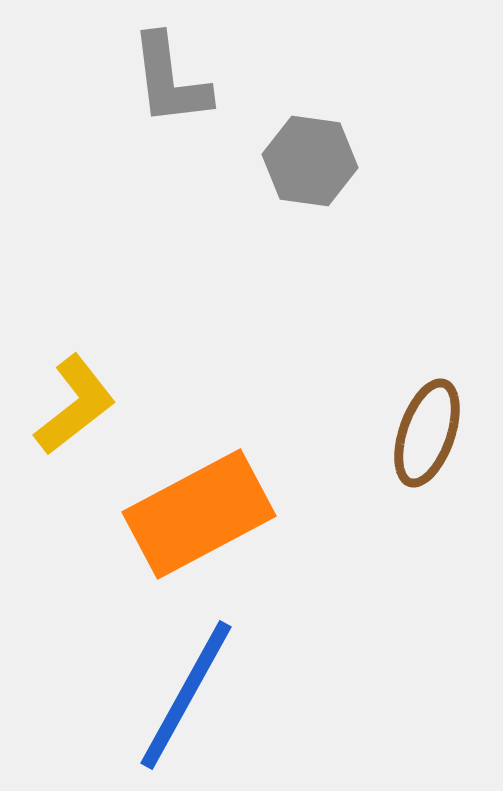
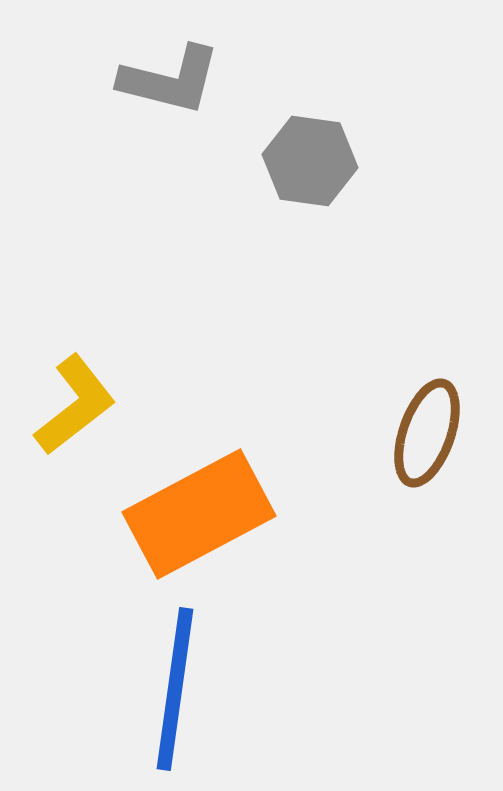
gray L-shape: rotated 69 degrees counterclockwise
blue line: moved 11 px left, 6 px up; rotated 21 degrees counterclockwise
